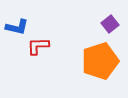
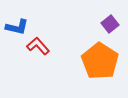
red L-shape: rotated 50 degrees clockwise
orange pentagon: rotated 21 degrees counterclockwise
